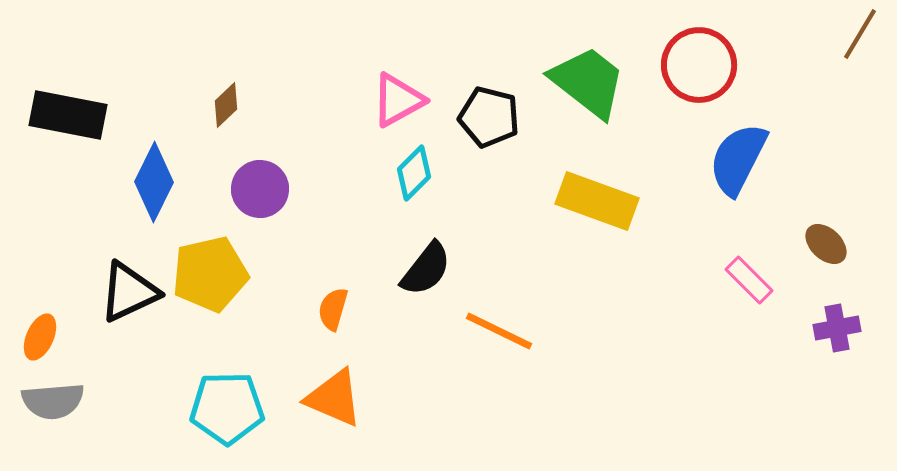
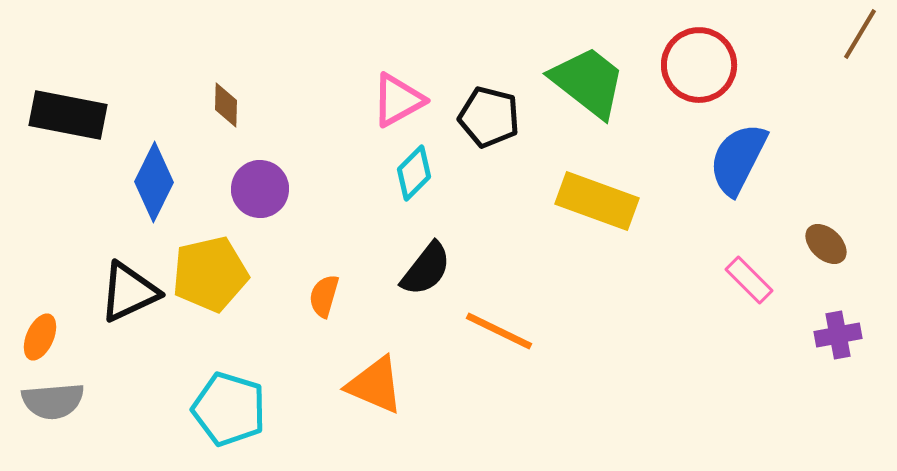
brown diamond: rotated 45 degrees counterclockwise
orange semicircle: moved 9 px left, 13 px up
purple cross: moved 1 px right, 7 px down
orange triangle: moved 41 px right, 13 px up
cyan pentagon: moved 2 px right, 1 px down; rotated 18 degrees clockwise
